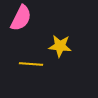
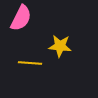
yellow line: moved 1 px left, 1 px up
